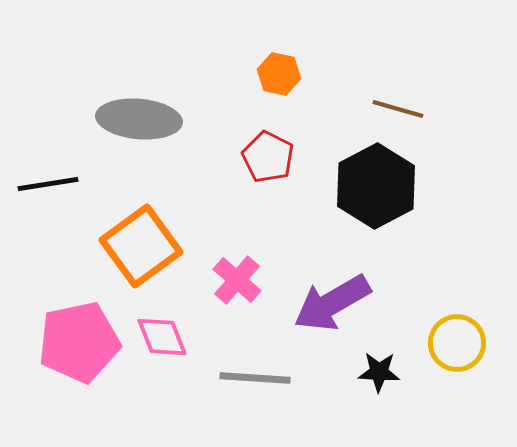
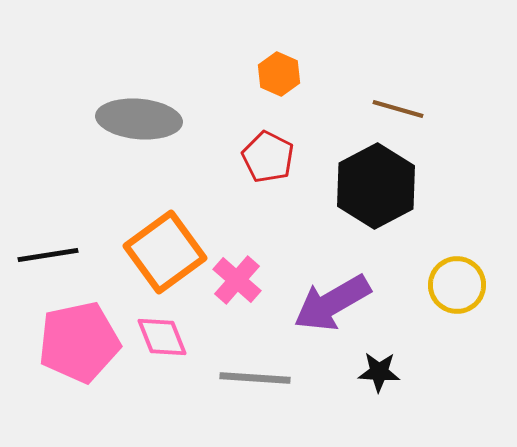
orange hexagon: rotated 12 degrees clockwise
black line: moved 71 px down
orange square: moved 24 px right, 6 px down
yellow circle: moved 58 px up
